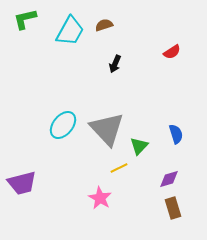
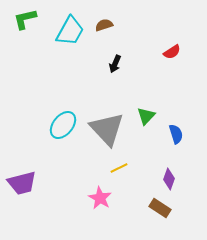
green triangle: moved 7 px right, 30 px up
purple diamond: rotated 55 degrees counterclockwise
brown rectangle: moved 13 px left; rotated 40 degrees counterclockwise
